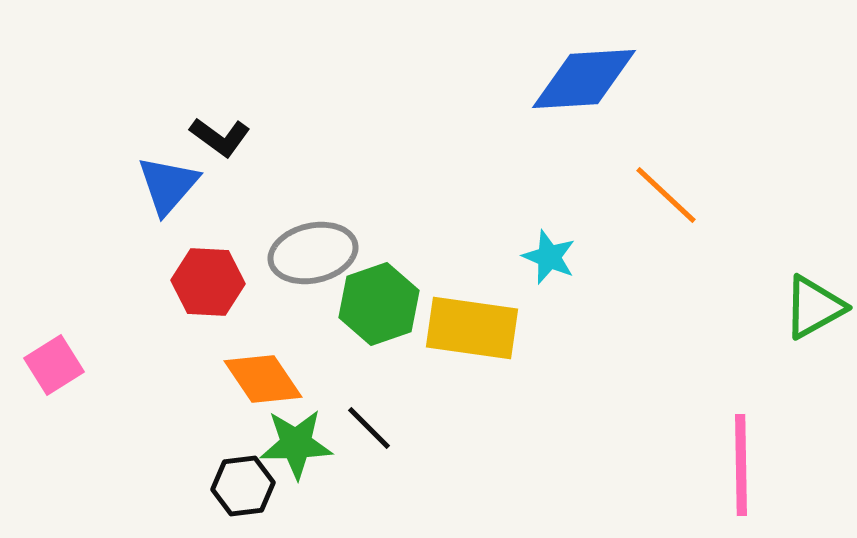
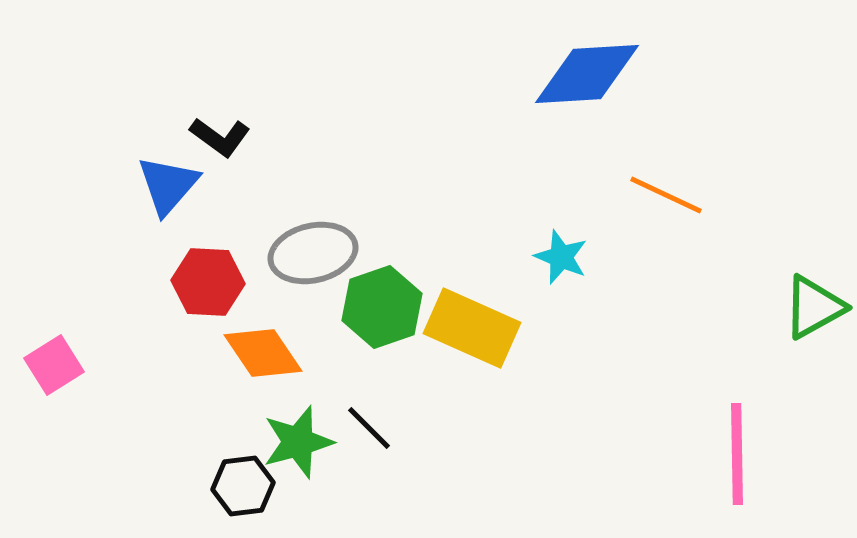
blue diamond: moved 3 px right, 5 px up
orange line: rotated 18 degrees counterclockwise
cyan star: moved 12 px right
green hexagon: moved 3 px right, 3 px down
yellow rectangle: rotated 16 degrees clockwise
orange diamond: moved 26 px up
green star: moved 2 px right, 2 px up; rotated 14 degrees counterclockwise
pink line: moved 4 px left, 11 px up
